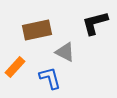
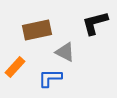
blue L-shape: rotated 75 degrees counterclockwise
